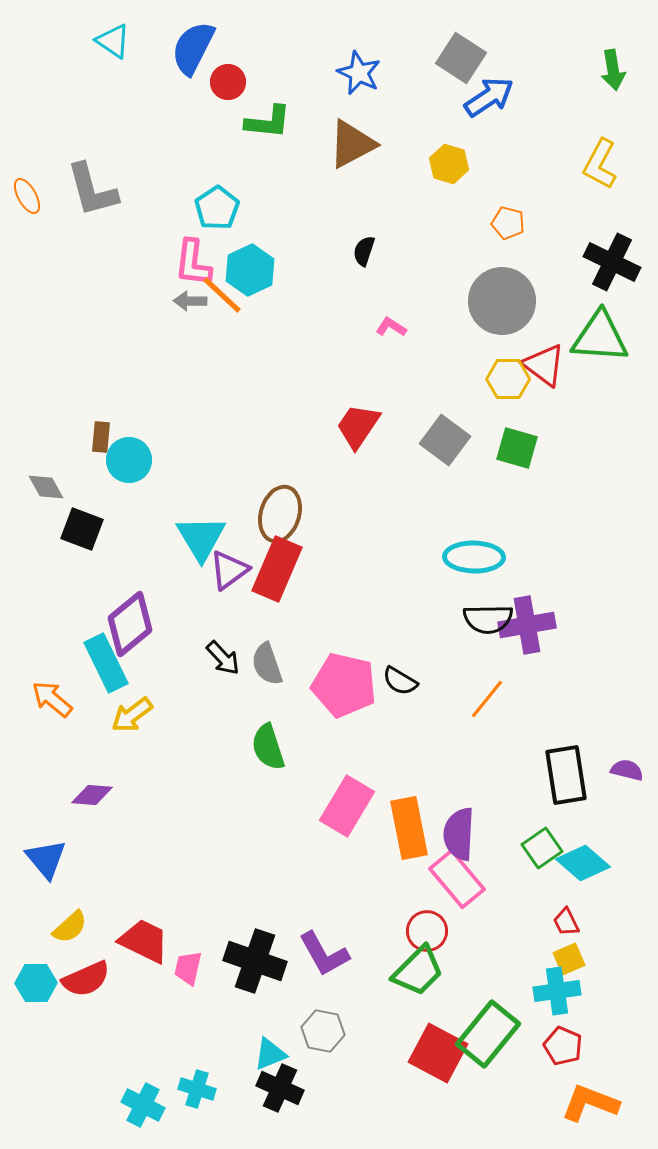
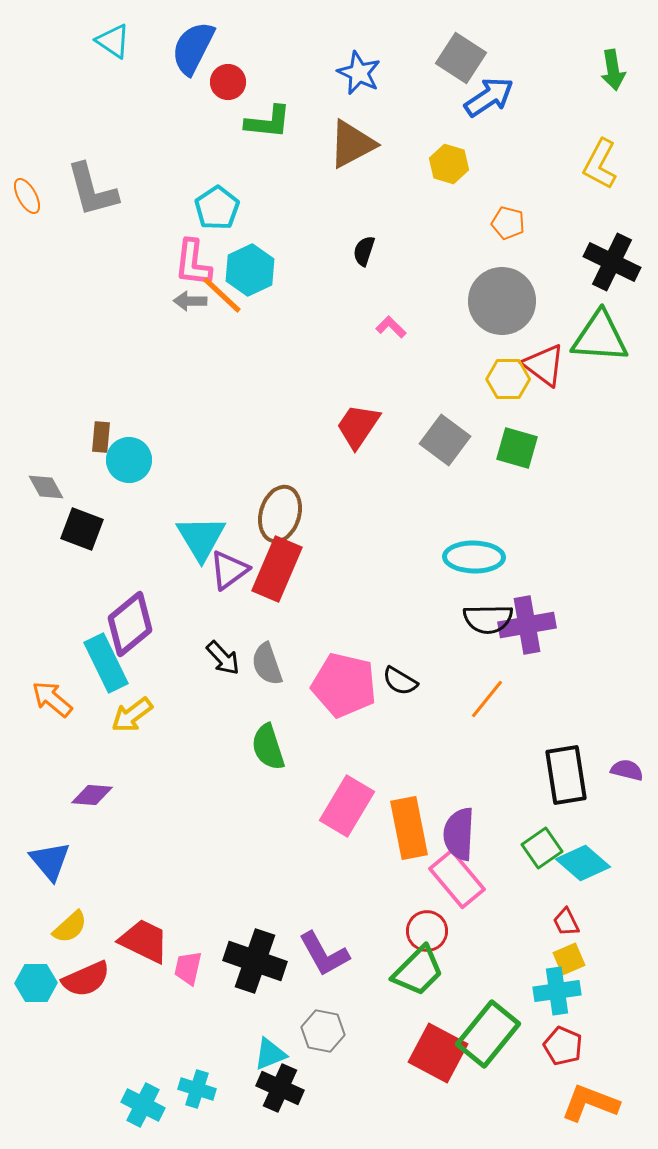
pink L-shape at (391, 327): rotated 12 degrees clockwise
blue triangle at (46, 859): moved 4 px right, 2 px down
